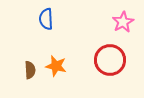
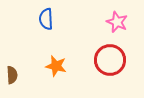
pink star: moved 6 px left; rotated 20 degrees counterclockwise
brown semicircle: moved 18 px left, 5 px down
